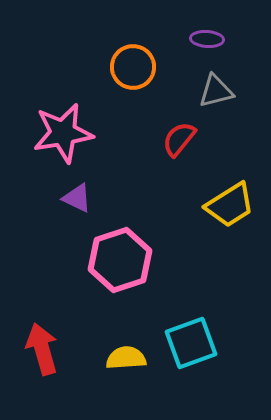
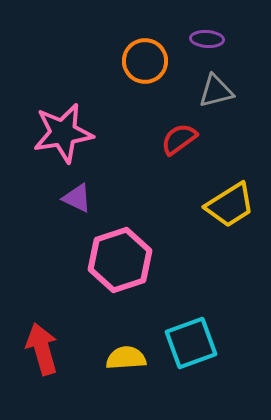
orange circle: moved 12 px right, 6 px up
red semicircle: rotated 15 degrees clockwise
